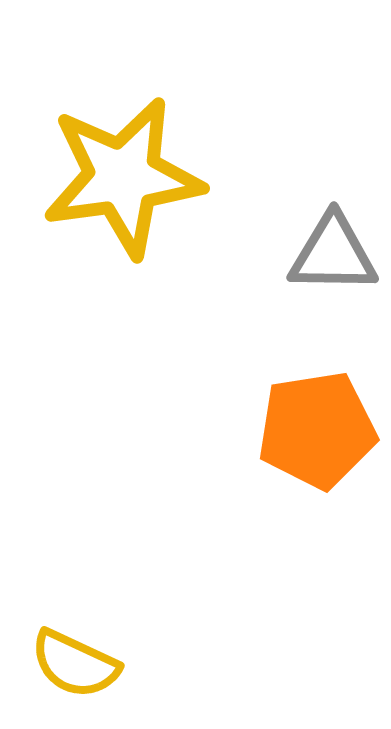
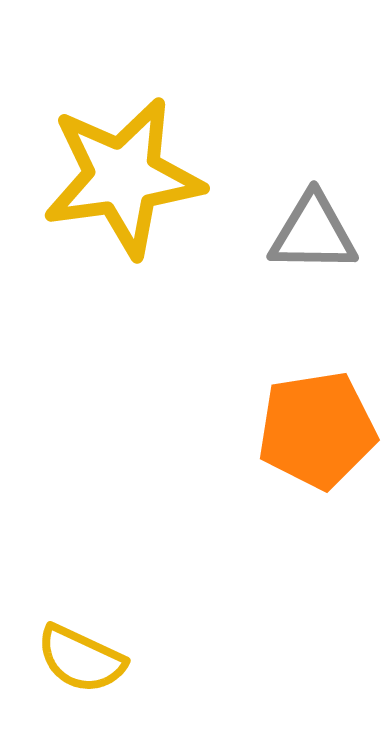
gray triangle: moved 20 px left, 21 px up
yellow semicircle: moved 6 px right, 5 px up
